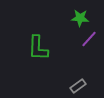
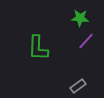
purple line: moved 3 px left, 2 px down
